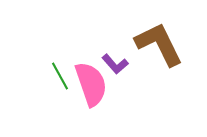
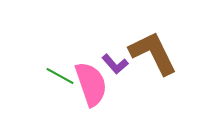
brown L-shape: moved 6 px left, 9 px down
green line: rotated 32 degrees counterclockwise
